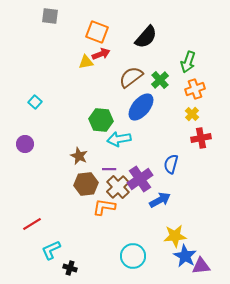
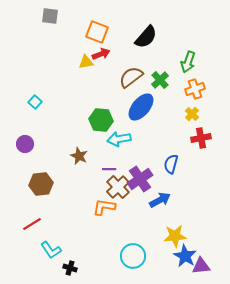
brown hexagon: moved 45 px left
cyan L-shape: rotated 100 degrees counterclockwise
